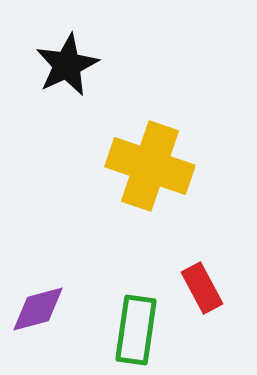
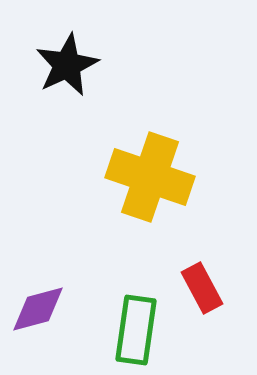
yellow cross: moved 11 px down
